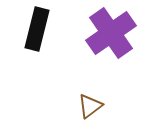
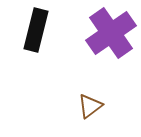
black rectangle: moved 1 px left, 1 px down
